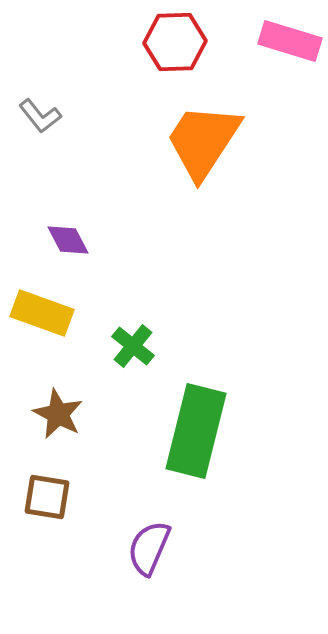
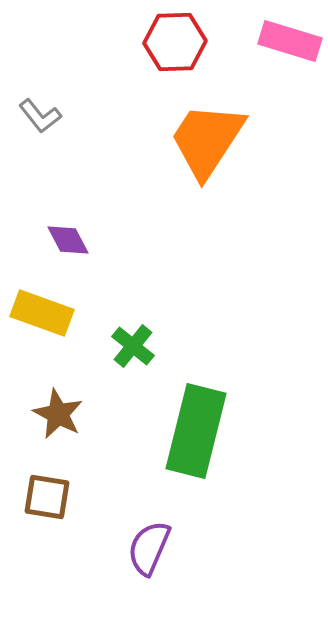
orange trapezoid: moved 4 px right, 1 px up
